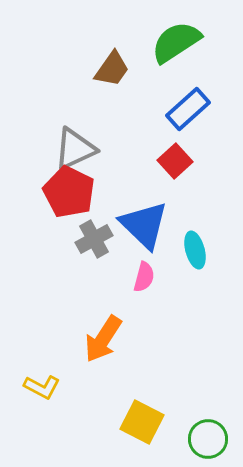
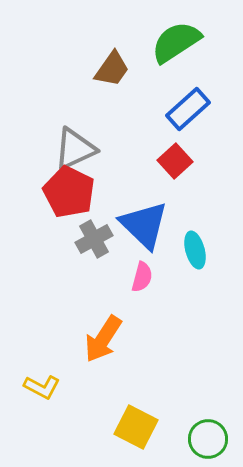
pink semicircle: moved 2 px left
yellow square: moved 6 px left, 5 px down
